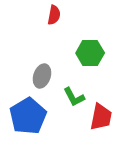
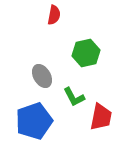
green hexagon: moved 4 px left; rotated 12 degrees counterclockwise
gray ellipse: rotated 50 degrees counterclockwise
blue pentagon: moved 6 px right, 5 px down; rotated 12 degrees clockwise
